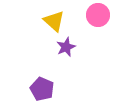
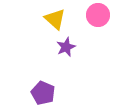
yellow triangle: moved 1 px right, 2 px up
purple pentagon: moved 1 px right, 4 px down
